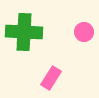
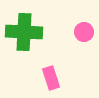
pink rectangle: rotated 50 degrees counterclockwise
